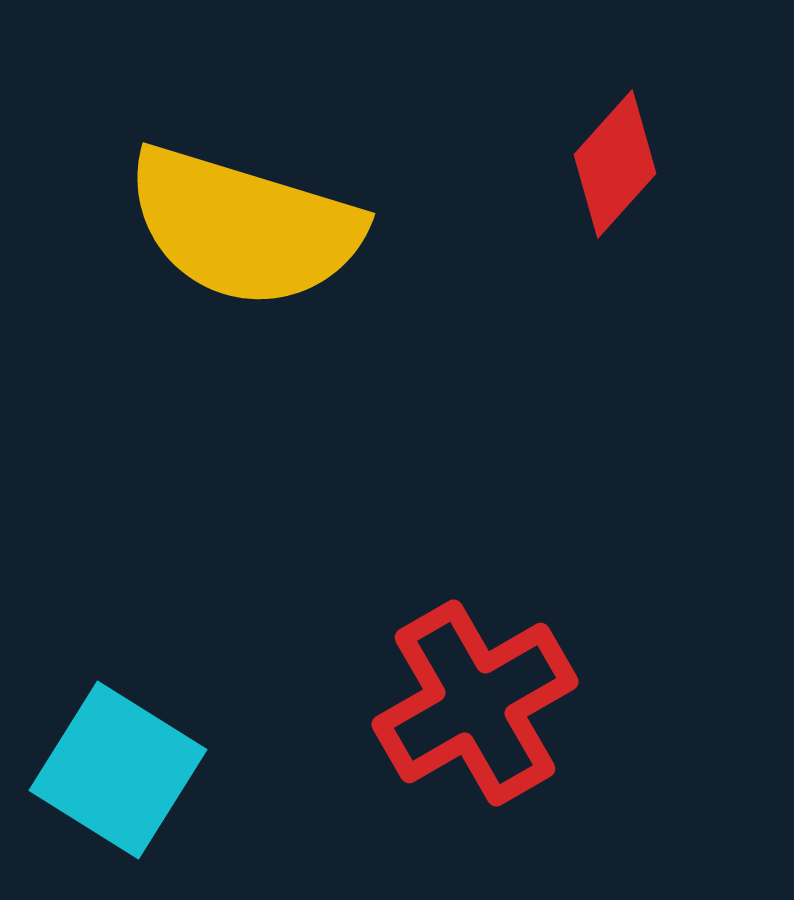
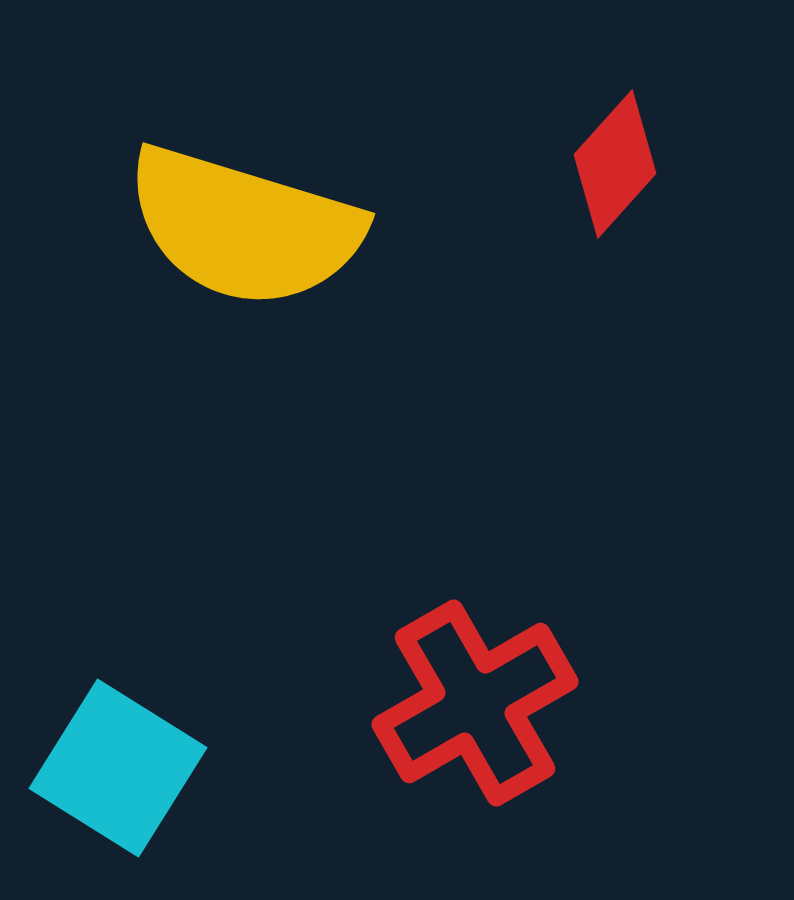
cyan square: moved 2 px up
